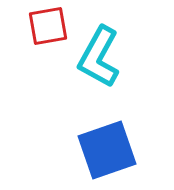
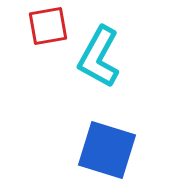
blue square: rotated 36 degrees clockwise
